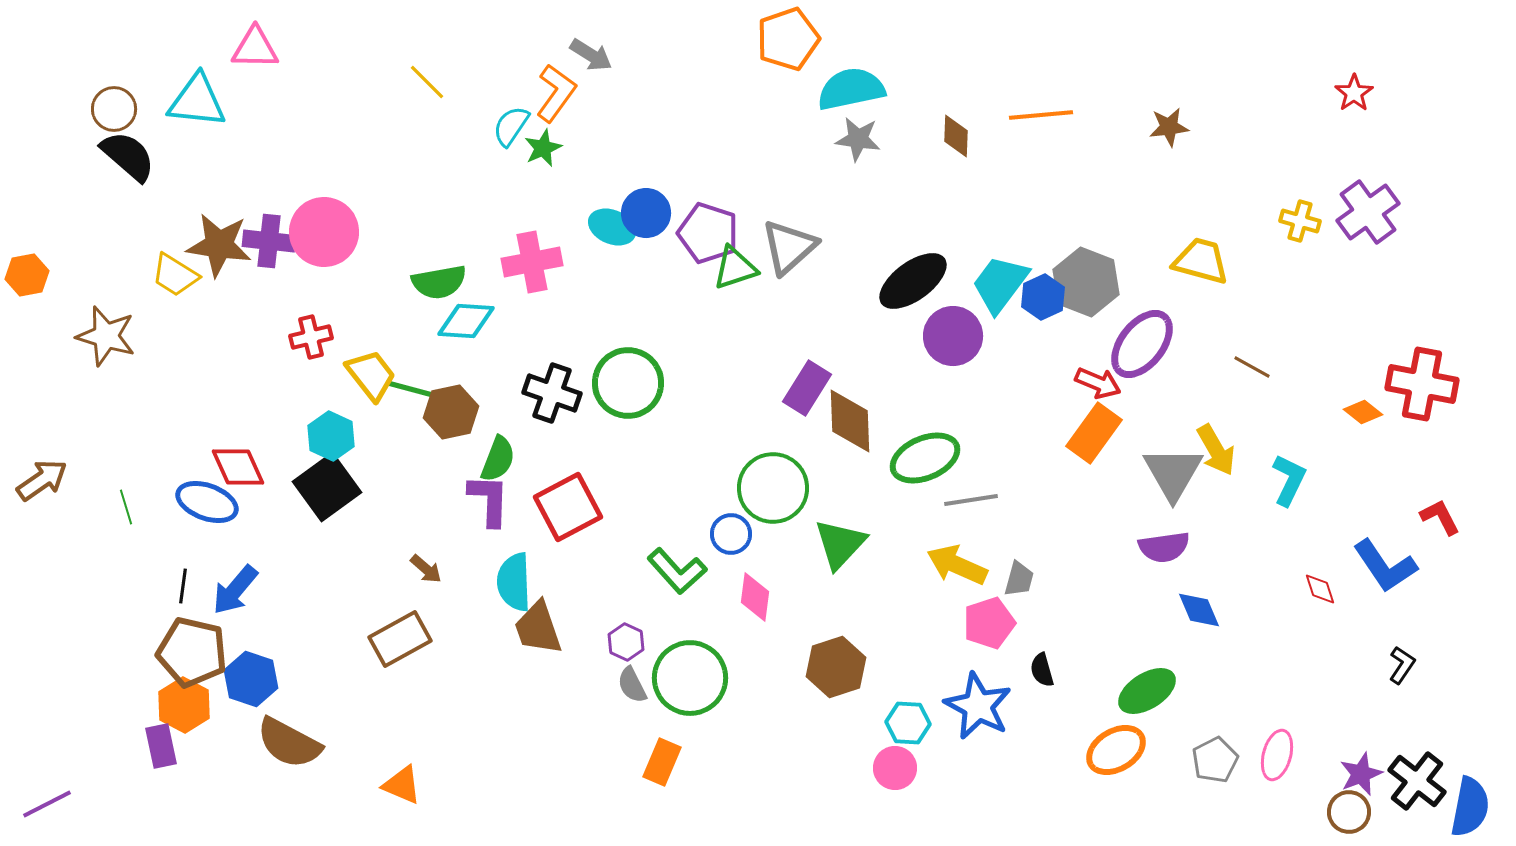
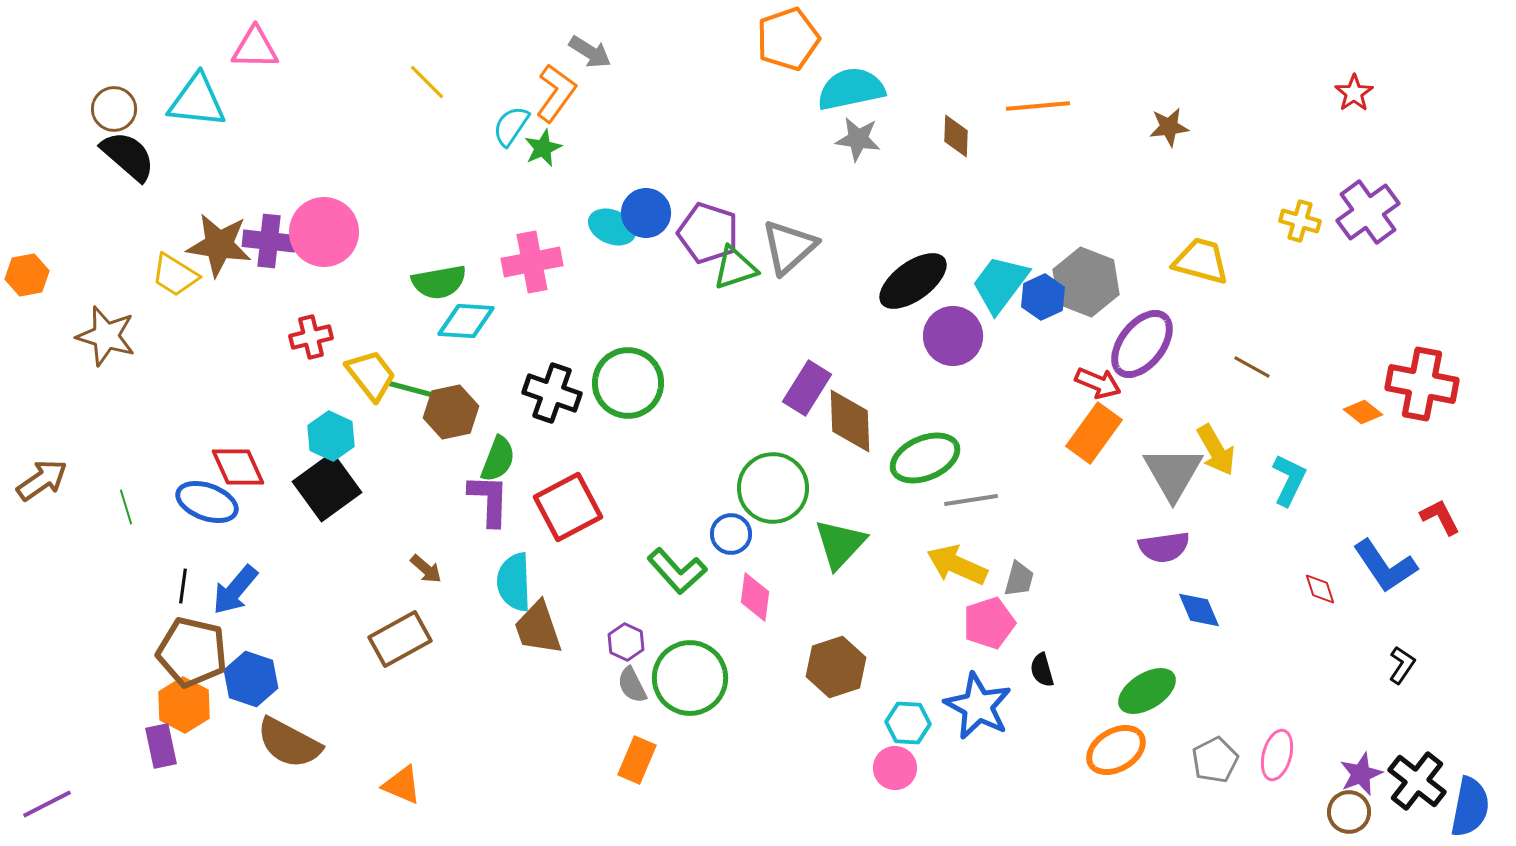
gray arrow at (591, 55): moved 1 px left, 3 px up
orange line at (1041, 115): moved 3 px left, 9 px up
orange rectangle at (662, 762): moved 25 px left, 2 px up
